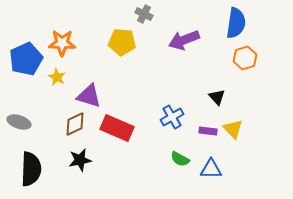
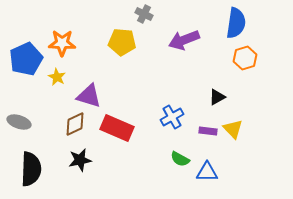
black triangle: rotated 42 degrees clockwise
blue triangle: moved 4 px left, 3 px down
